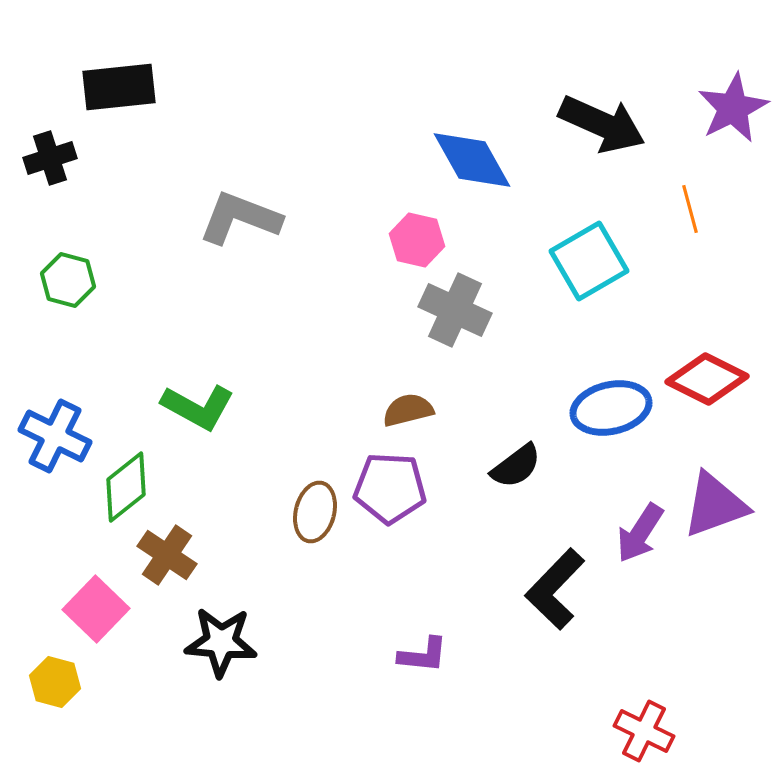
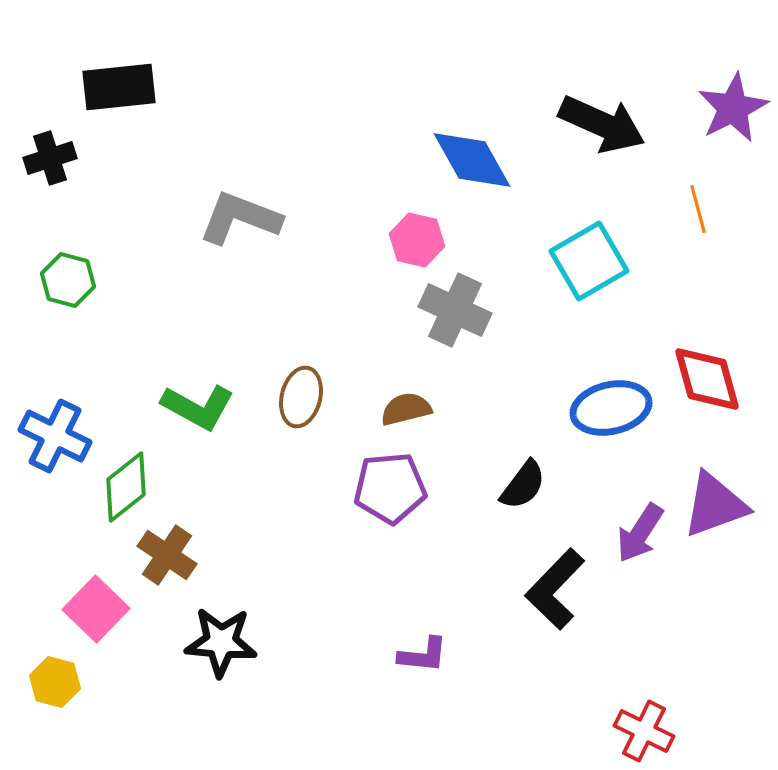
orange line: moved 8 px right
red diamond: rotated 48 degrees clockwise
brown semicircle: moved 2 px left, 1 px up
black semicircle: moved 7 px right, 19 px down; rotated 16 degrees counterclockwise
purple pentagon: rotated 8 degrees counterclockwise
brown ellipse: moved 14 px left, 115 px up
